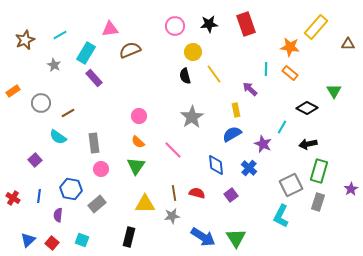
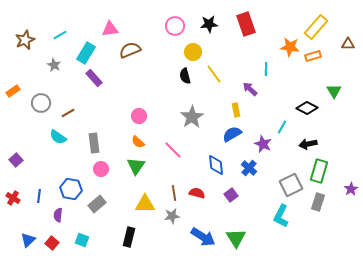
orange rectangle at (290, 73): moved 23 px right, 17 px up; rotated 56 degrees counterclockwise
purple square at (35, 160): moved 19 px left
